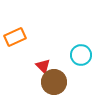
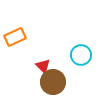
brown circle: moved 1 px left
